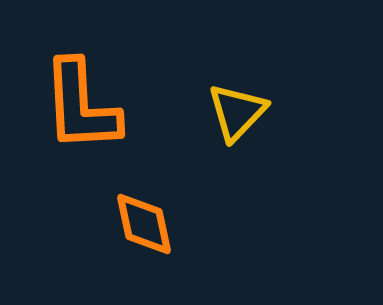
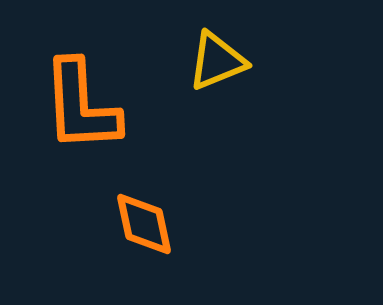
yellow triangle: moved 20 px left, 51 px up; rotated 24 degrees clockwise
